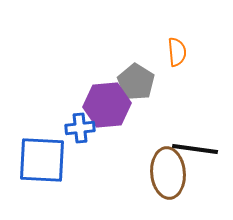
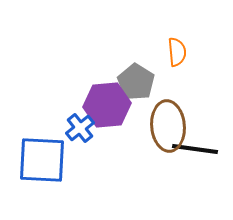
blue cross: rotated 32 degrees counterclockwise
brown ellipse: moved 47 px up
